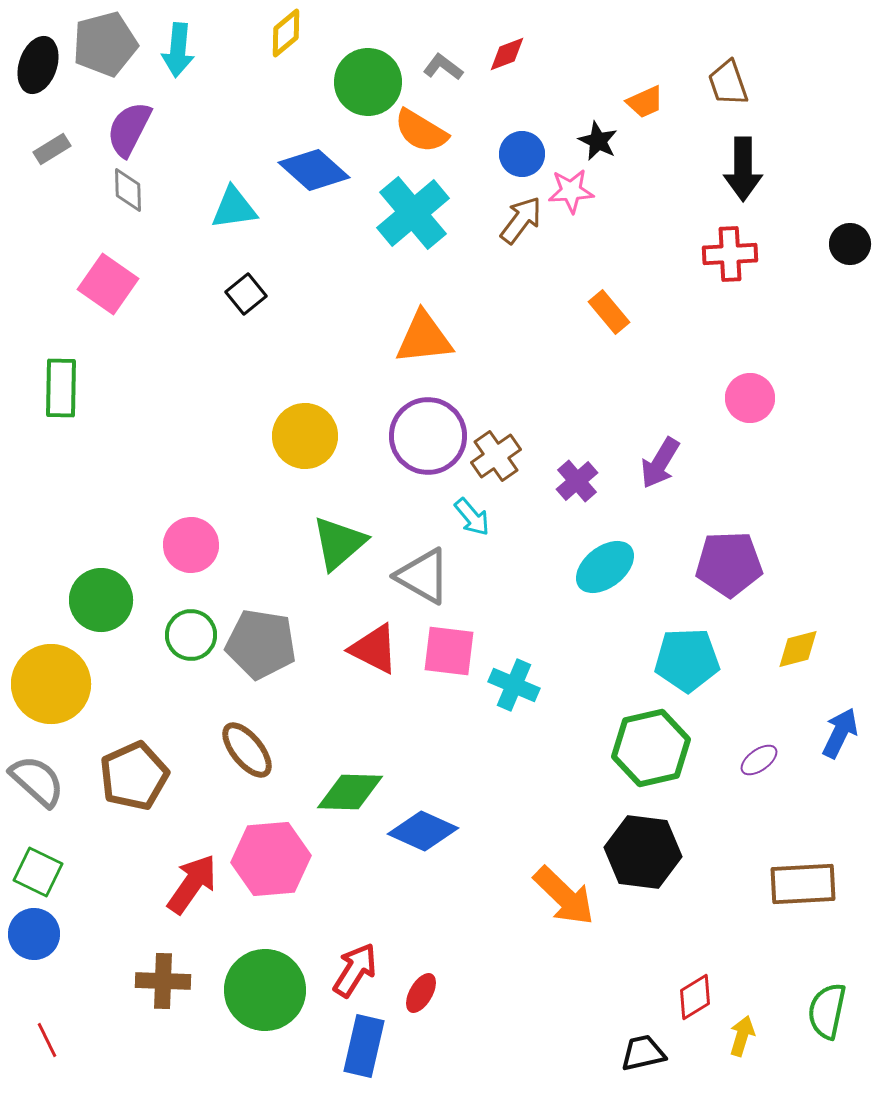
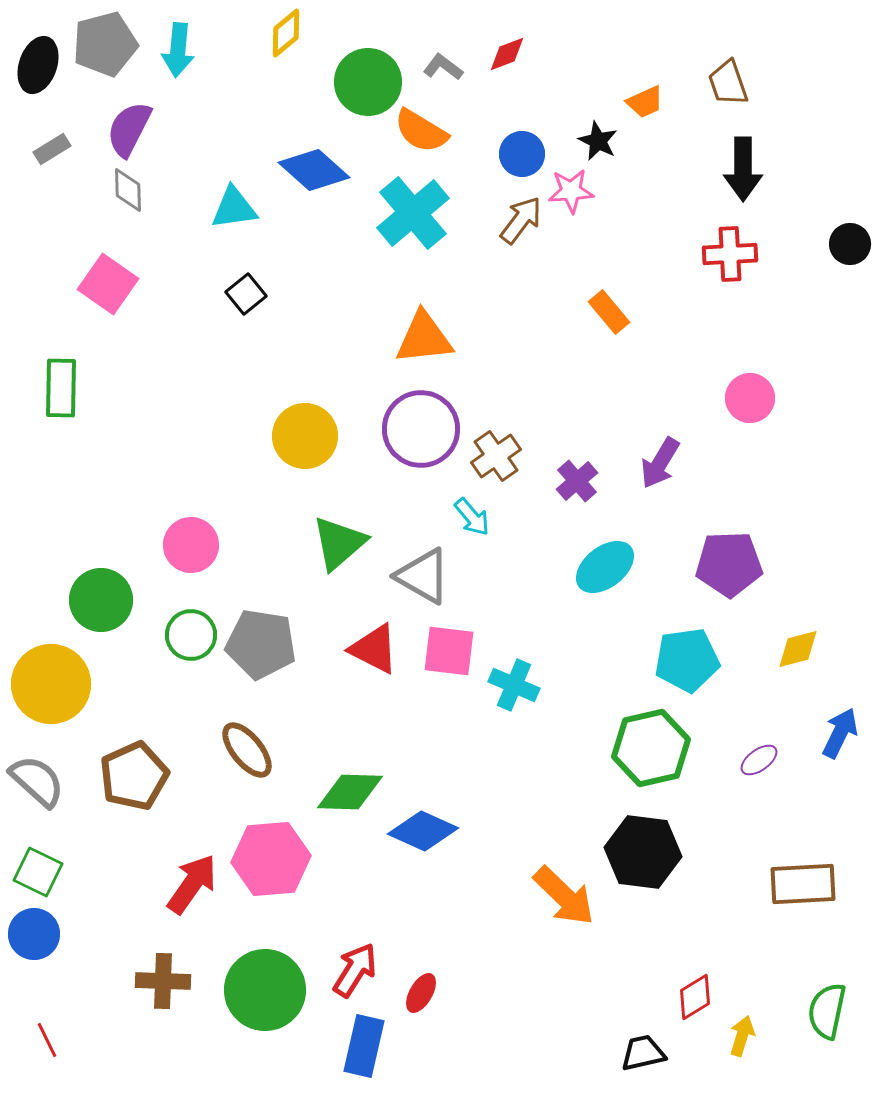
purple circle at (428, 436): moved 7 px left, 7 px up
cyan pentagon at (687, 660): rotated 6 degrees counterclockwise
